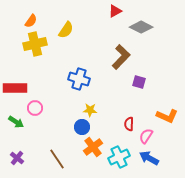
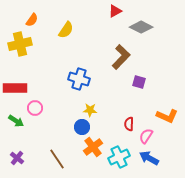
orange semicircle: moved 1 px right, 1 px up
yellow cross: moved 15 px left
green arrow: moved 1 px up
